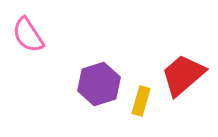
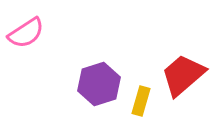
pink semicircle: moved 2 px left, 2 px up; rotated 90 degrees counterclockwise
